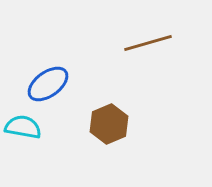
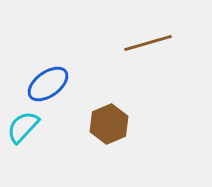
cyan semicircle: rotated 57 degrees counterclockwise
